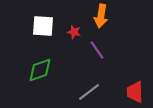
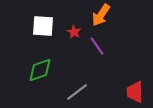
orange arrow: moved 1 px up; rotated 25 degrees clockwise
red star: rotated 16 degrees clockwise
purple line: moved 4 px up
gray line: moved 12 px left
